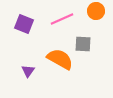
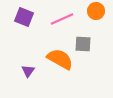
purple square: moved 7 px up
